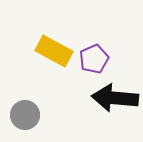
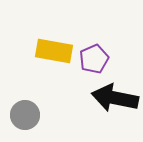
yellow rectangle: rotated 18 degrees counterclockwise
black arrow: rotated 6 degrees clockwise
